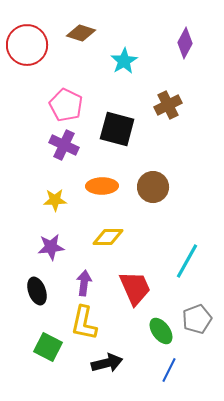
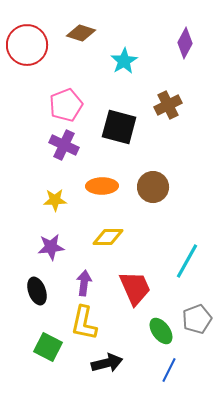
pink pentagon: rotated 24 degrees clockwise
black square: moved 2 px right, 2 px up
